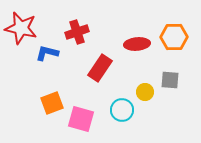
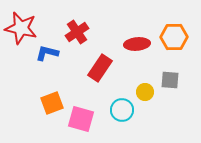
red cross: rotated 15 degrees counterclockwise
